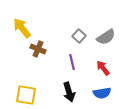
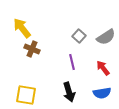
brown cross: moved 6 px left
